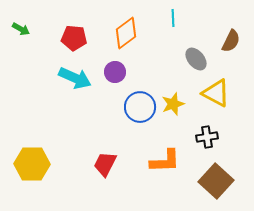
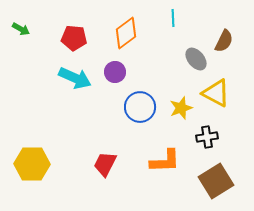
brown semicircle: moved 7 px left
yellow star: moved 8 px right, 4 px down
brown square: rotated 16 degrees clockwise
